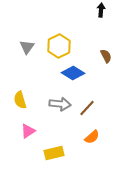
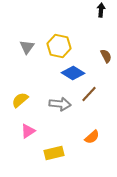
yellow hexagon: rotated 20 degrees counterclockwise
yellow semicircle: rotated 66 degrees clockwise
brown line: moved 2 px right, 14 px up
